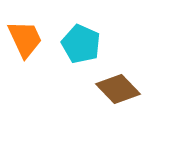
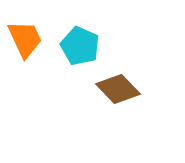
cyan pentagon: moved 1 px left, 2 px down
